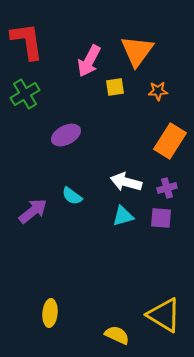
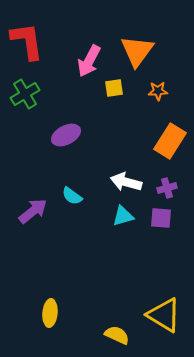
yellow square: moved 1 px left, 1 px down
